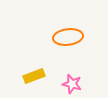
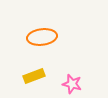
orange ellipse: moved 26 px left
